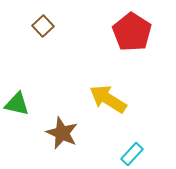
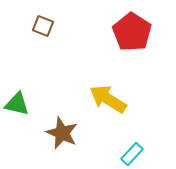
brown square: rotated 25 degrees counterclockwise
